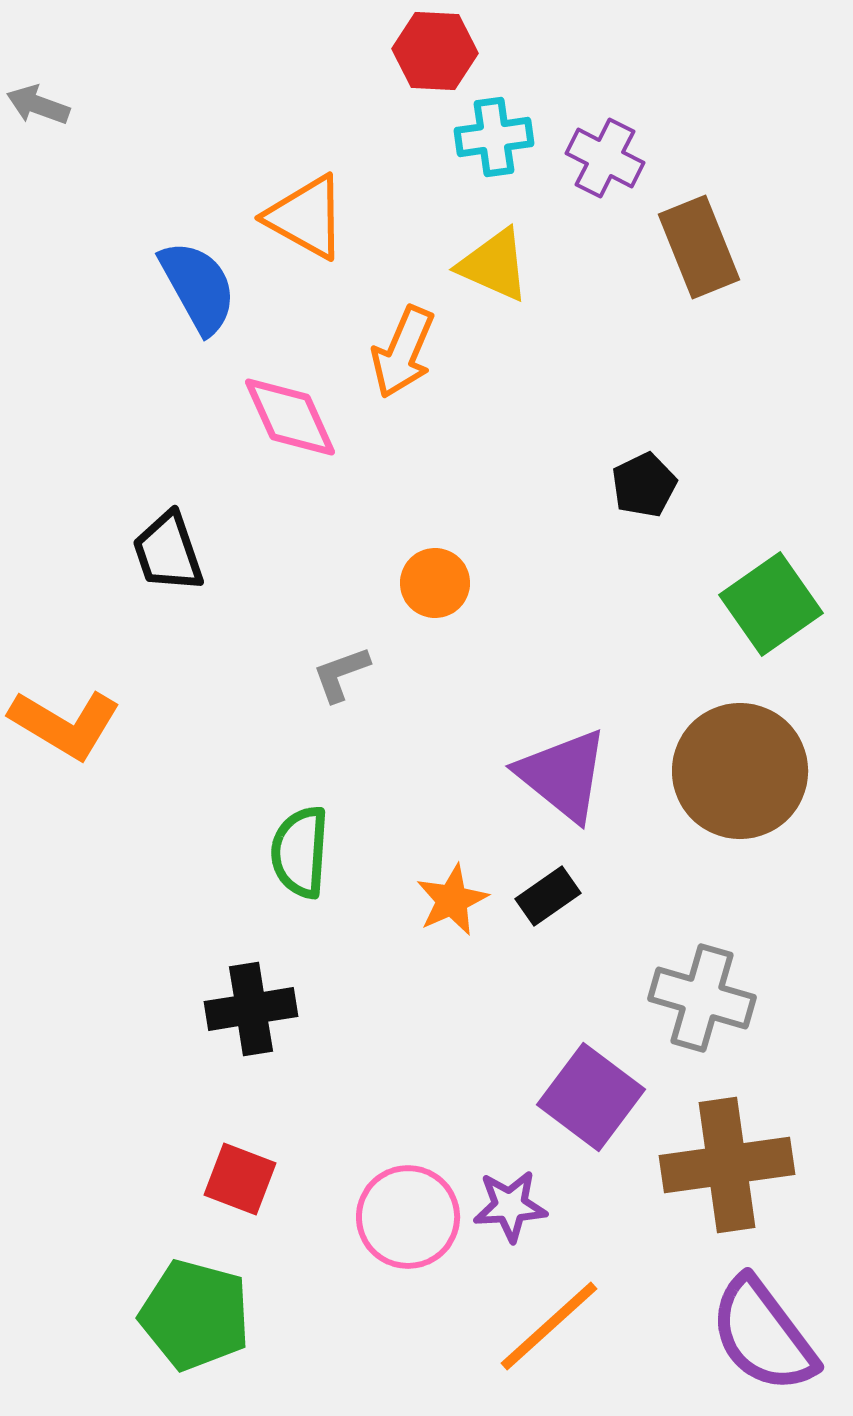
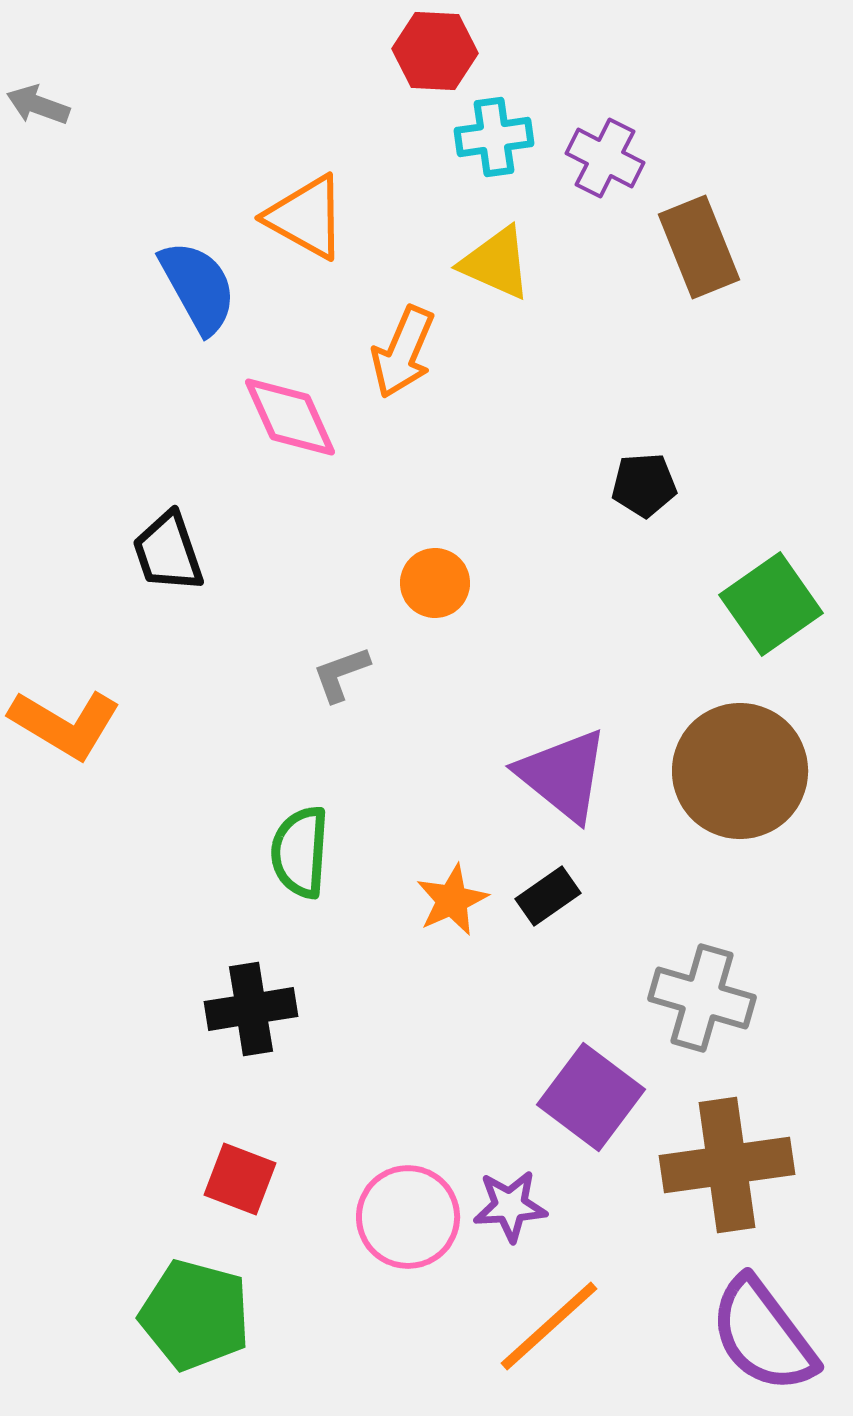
yellow triangle: moved 2 px right, 2 px up
black pentagon: rotated 22 degrees clockwise
